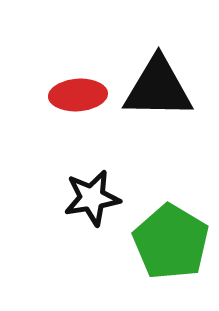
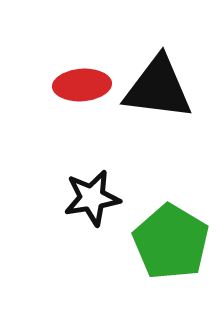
black triangle: rotated 6 degrees clockwise
red ellipse: moved 4 px right, 10 px up
